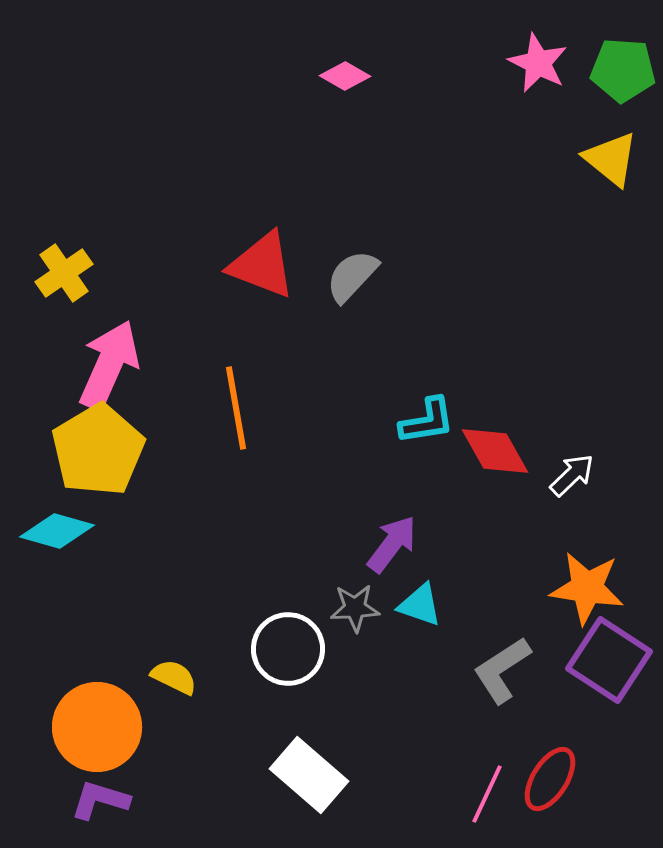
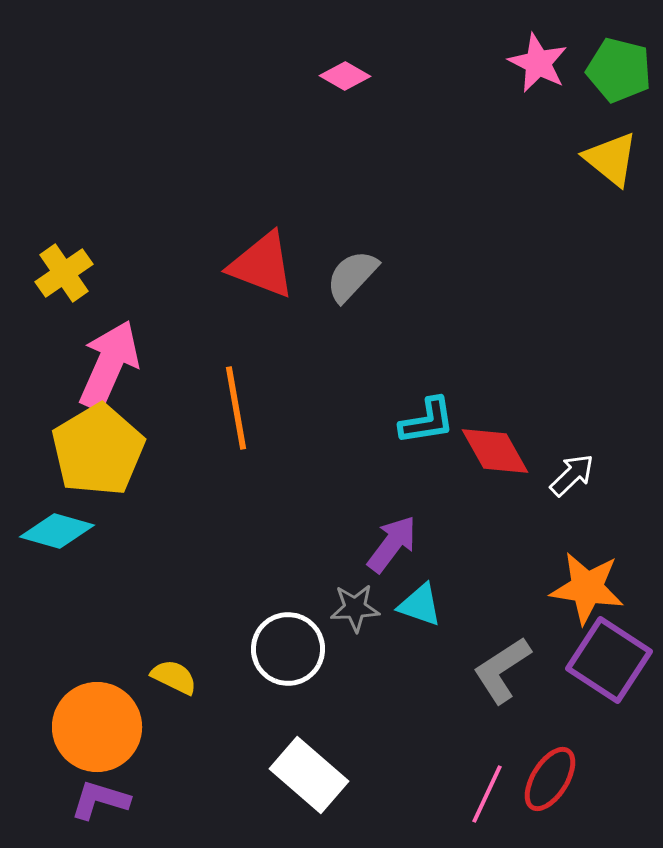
green pentagon: moved 4 px left; rotated 10 degrees clockwise
